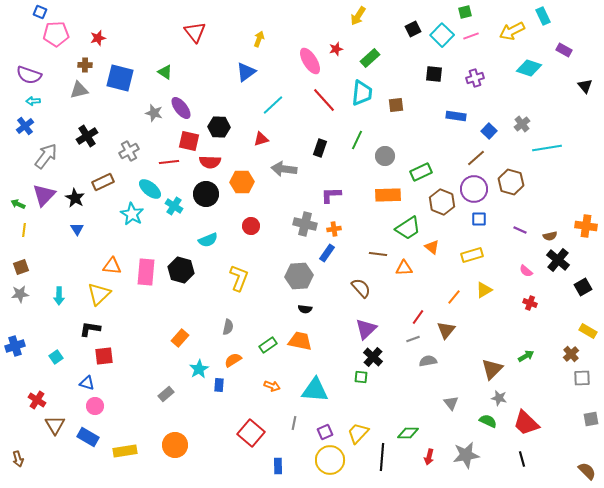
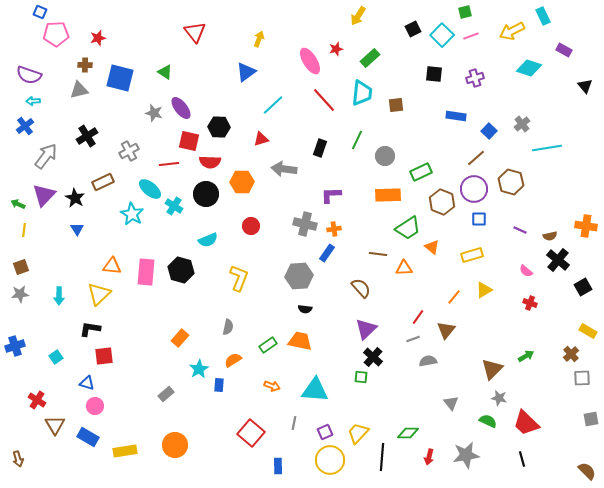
red line at (169, 162): moved 2 px down
